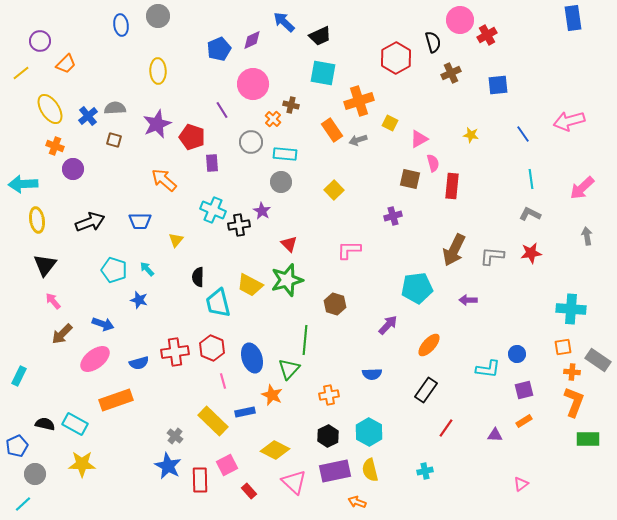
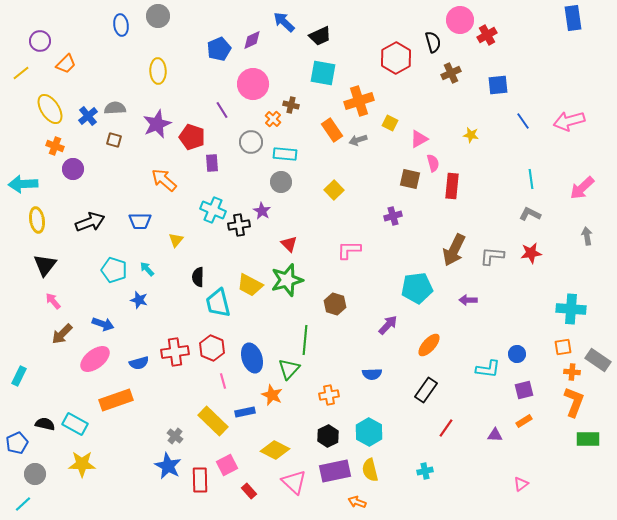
blue line at (523, 134): moved 13 px up
blue pentagon at (17, 446): moved 3 px up
